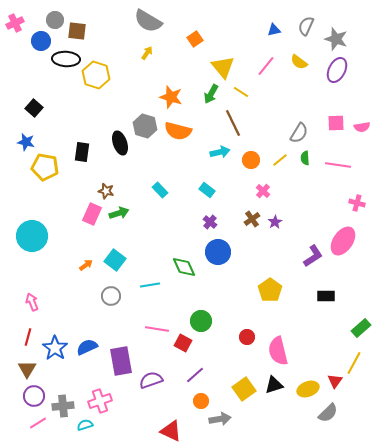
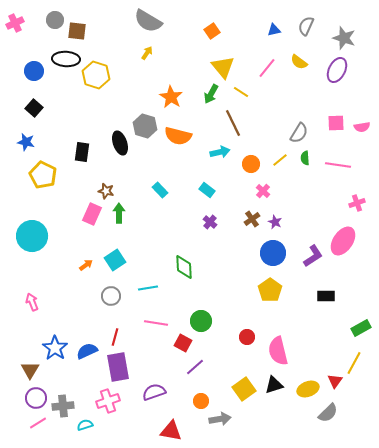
orange square at (195, 39): moved 17 px right, 8 px up
gray star at (336, 39): moved 8 px right, 1 px up
blue circle at (41, 41): moved 7 px left, 30 px down
pink line at (266, 66): moved 1 px right, 2 px down
orange star at (171, 97): rotated 15 degrees clockwise
orange semicircle at (178, 131): moved 5 px down
orange circle at (251, 160): moved 4 px down
yellow pentagon at (45, 167): moved 2 px left, 8 px down; rotated 16 degrees clockwise
pink cross at (357, 203): rotated 35 degrees counterclockwise
green arrow at (119, 213): rotated 72 degrees counterclockwise
purple star at (275, 222): rotated 16 degrees counterclockwise
blue circle at (218, 252): moved 55 px right, 1 px down
cyan square at (115, 260): rotated 20 degrees clockwise
green diamond at (184, 267): rotated 20 degrees clockwise
cyan line at (150, 285): moved 2 px left, 3 px down
green rectangle at (361, 328): rotated 12 degrees clockwise
pink line at (157, 329): moved 1 px left, 6 px up
red line at (28, 337): moved 87 px right
blue semicircle at (87, 347): moved 4 px down
purple rectangle at (121, 361): moved 3 px left, 6 px down
brown triangle at (27, 369): moved 3 px right, 1 px down
purple line at (195, 375): moved 8 px up
purple semicircle at (151, 380): moved 3 px right, 12 px down
purple circle at (34, 396): moved 2 px right, 2 px down
pink cross at (100, 401): moved 8 px right
red triangle at (171, 431): rotated 15 degrees counterclockwise
